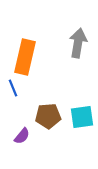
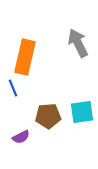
gray arrow: rotated 36 degrees counterclockwise
cyan square: moved 5 px up
purple semicircle: moved 1 px left, 1 px down; rotated 24 degrees clockwise
